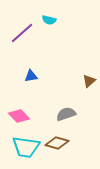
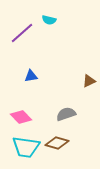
brown triangle: rotated 16 degrees clockwise
pink diamond: moved 2 px right, 1 px down
